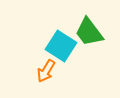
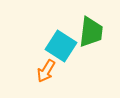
green trapezoid: moved 2 px right; rotated 136 degrees counterclockwise
